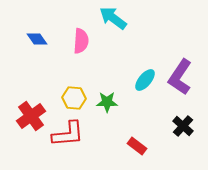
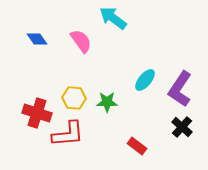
pink semicircle: rotated 40 degrees counterclockwise
purple L-shape: moved 12 px down
red cross: moved 6 px right, 3 px up; rotated 36 degrees counterclockwise
black cross: moved 1 px left, 1 px down
